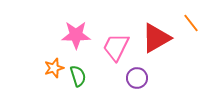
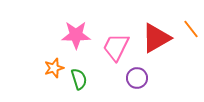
orange line: moved 6 px down
green semicircle: moved 1 px right, 3 px down
